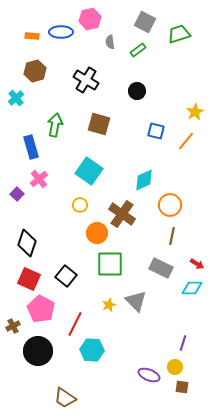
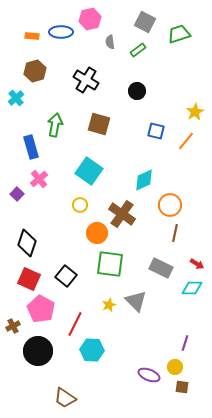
brown line at (172, 236): moved 3 px right, 3 px up
green square at (110, 264): rotated 8 degrees clockwise
purple line at (183, 343): moved 2 px right
